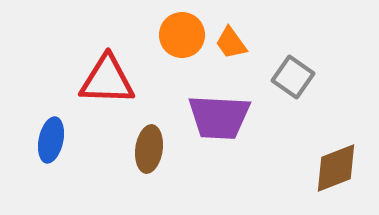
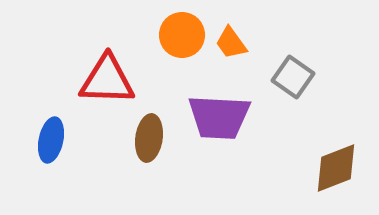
brown ellipse: moved 11 px up
